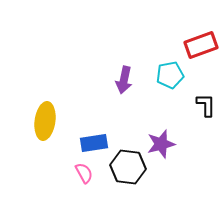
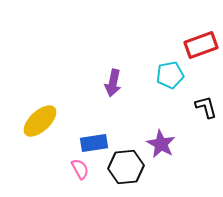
purple arrow: moved 11 px left, 3 px down
black L-shape: moved 2 px down; rotated 15 degrees counterclockwise
yellow ellipse: moved 5 px left; rotated 39 degrees clockwise
purple star: rotated 28 degrees counterclockwise
black hexagon: moved 2 px left; rotated 12 degrees counterclockwise
pink semicircle: moved 4 px left, 4 px up
